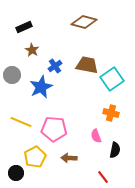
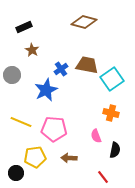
blue cross: moved 6 px right, 3 px down
blue star: moved 5 px right, 3 px down
yellow pentagon: rotated 20 degrees clockwise
